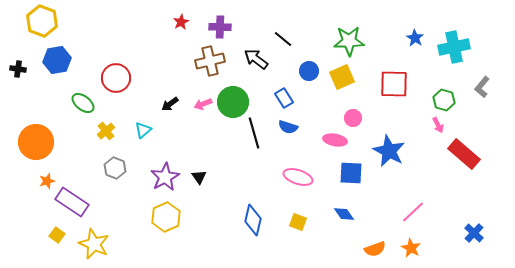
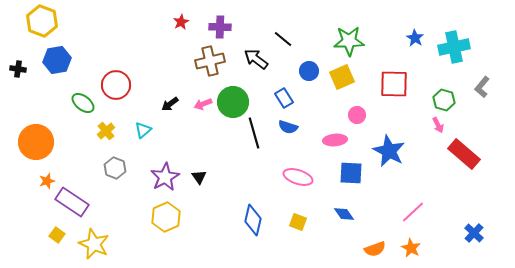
red circle at (116, 78): moved 7 px down
pink circle at (353, 118): moved 4 px right, 3 px up
pink ellipse at (335, 140): rotated 15 degrees counterclockwise
